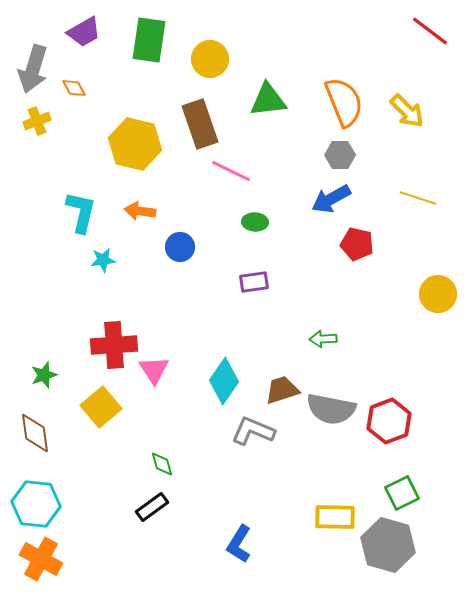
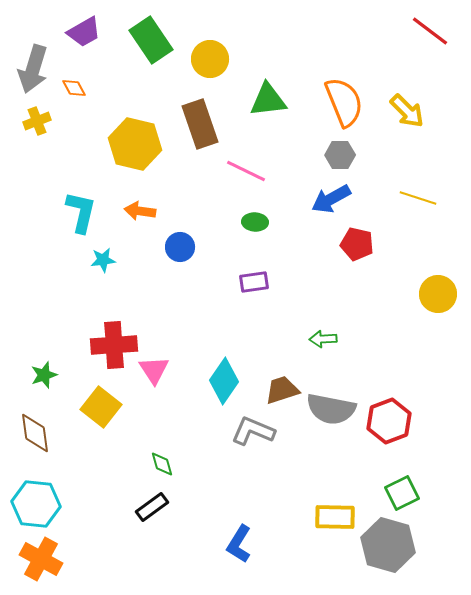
green rectangle at (149, 40): moved 2 px right; rotated 42 degrees counterclockwise
pink line at (231, 171): moved 15 px right
yellow square at (101, 407): rotated 12 degrees counterclockwise
